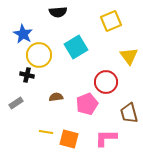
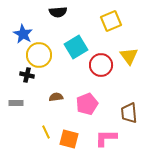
red circle: moved 5 px left, 17 px up
gray rectangle: rotated 32 degrees clockwise
brown trapezoid: rotated 10 degrees clockwise
yellow line: rotated 56 degrees clockwise
